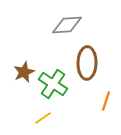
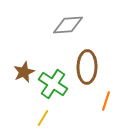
gray diamond: moved 1 px right
brown ellipse: moved 4 px down
yellow line: rotated 24 degrees counterclockwise
